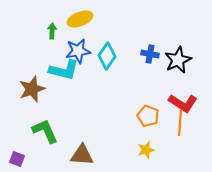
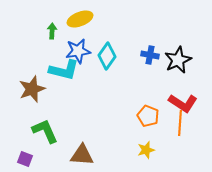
blue cross: moved 1 px down
purple square: moved 8 px right
